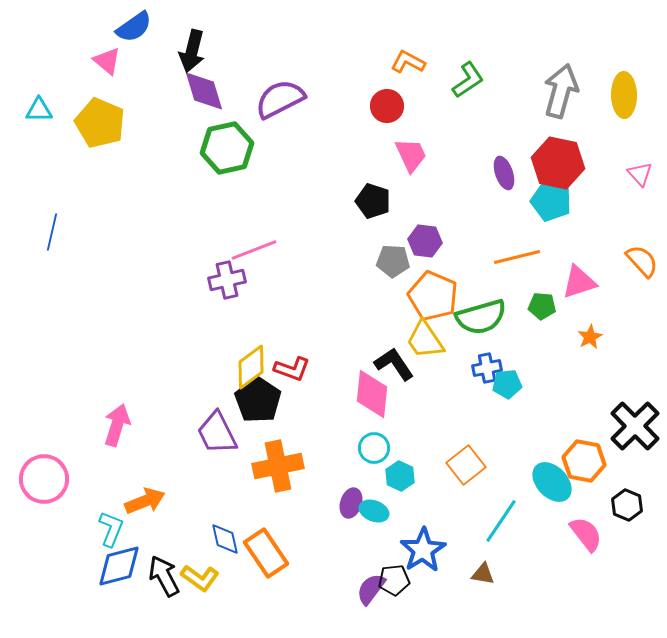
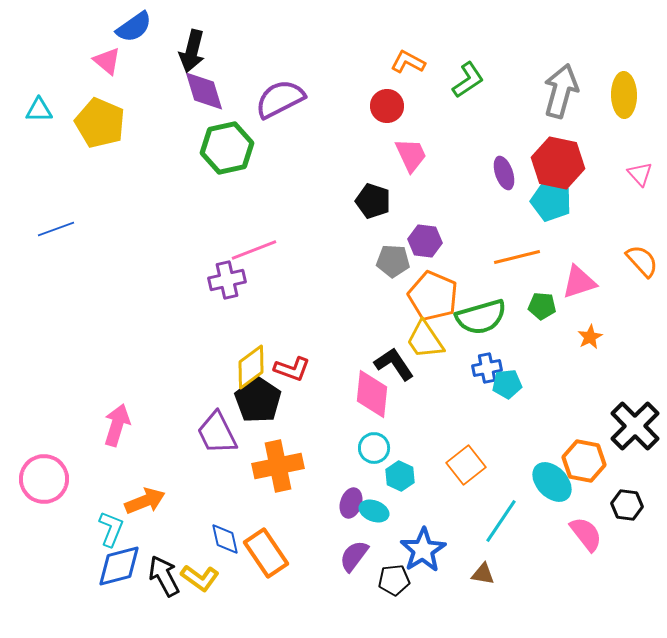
blue line at (52, 232): moved 4 px right, 3 px up; rotated 57 degrees clockwise
black hexagon at (627, 505): rotated 16 degrees counterclockwise
purple semicircle at (371, 589): moved 17 px left, 33 px up
